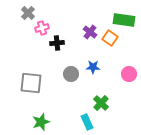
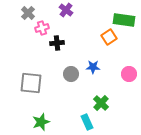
purple cross: moved 24 px left, 22 px up
orange square: moved 1 px left, 1 px up; rotated 21 degrees clockwise
